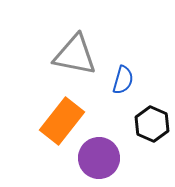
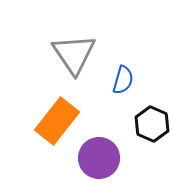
gray triangle: moved 1 px left, 1 px up; rotated 45 degrees clockwise
orange rectangle: moved 5 px left
